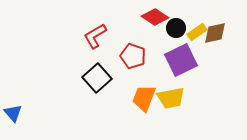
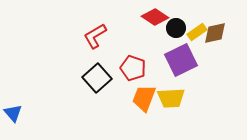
red pentagon: moved 12 px down
yellow trapezoid: rotated 8 degrees clockwise
